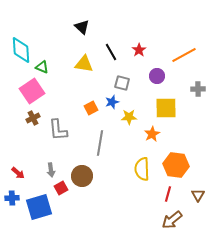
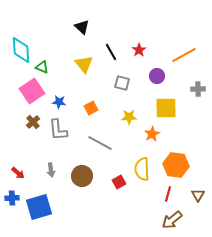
yellow triangle: rotated 42 degrees clockwise
blue star: moved 53 px left; rotated 24 degrees clockwise
brown cross: moved 4 px down; rotated 16 degrees counterclockwise
gray line: rotated 70 degrees counterclockwise
red square: moved 58 px right, 6 px up
